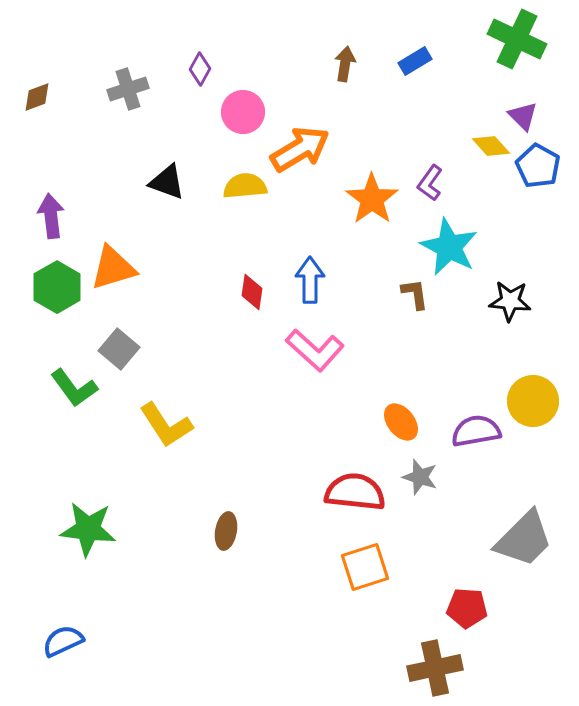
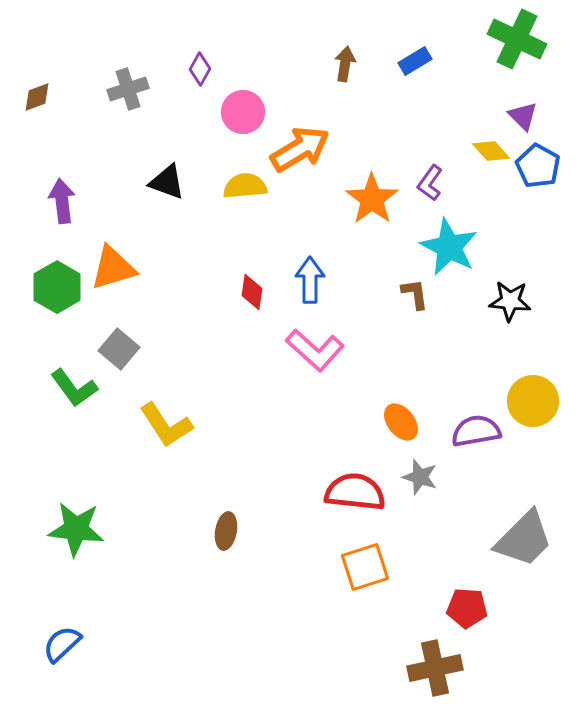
yellow diamond: moved 5 px down
purple arrow: moved 11 px right, 15 px up
green star: moved 12 px left
blue semicircle: moved 1 px left, 3 px down; rotated 18 degrees counterclockwise
